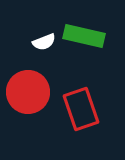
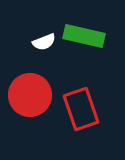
red circle: moved 2 px right, 3 px down
